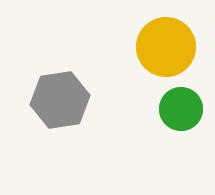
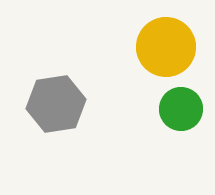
gray hexagon: moved 4 px left, 4 px down
